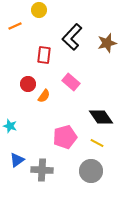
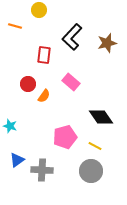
orange line: rotated 40 degrees clockwise
yellow line: moved 2 px left, 3 px down
